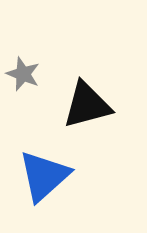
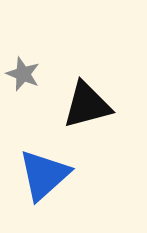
blue triangle: moved 1 px up
